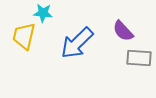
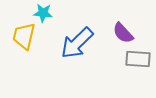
purple semicircle: moved 2 px down
gray rectangle: moved 1 px left, 1 px down
